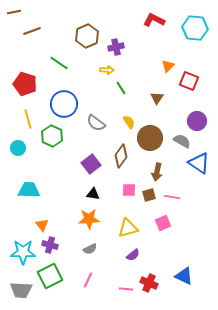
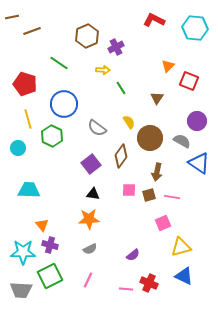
brown line at (14, 12): moved 2 px left, 5 px down
purple cross at (116, 47): rotated 14 degrees counterclockwise
yellow arrow at (107, 70): moved 4 px left
gray semicircle at (96, 123): moved 1 px right, 5 px down
yellow triangle at (128, 228): moved 53 px right, 19 px down
